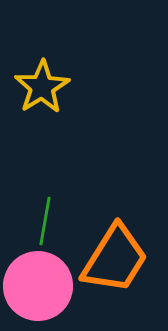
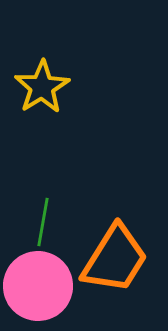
green line: moved 2 px left, 1 px down
